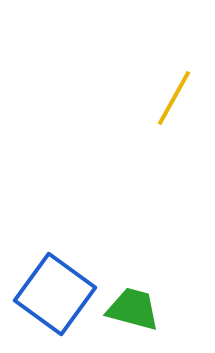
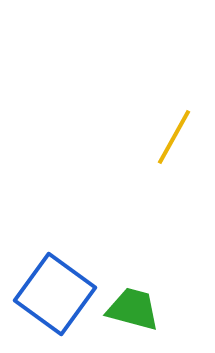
yellow line: moved 39 px down
